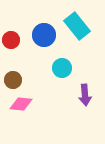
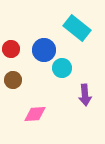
cyan rectangle: moved 2 px down; rotated 12 degrees counterclockwise
blue circle: moved 15 px down
red circle: moved 9 px down
pink diamond: moved 14 px right, 10 px down; rotated 10 degrees counterclockwise
